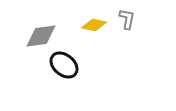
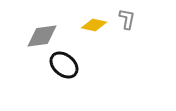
gray diamond: moved 1 px right
